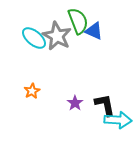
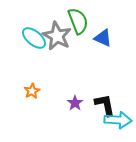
blue triangle: moved 9 px right, 7 px down
